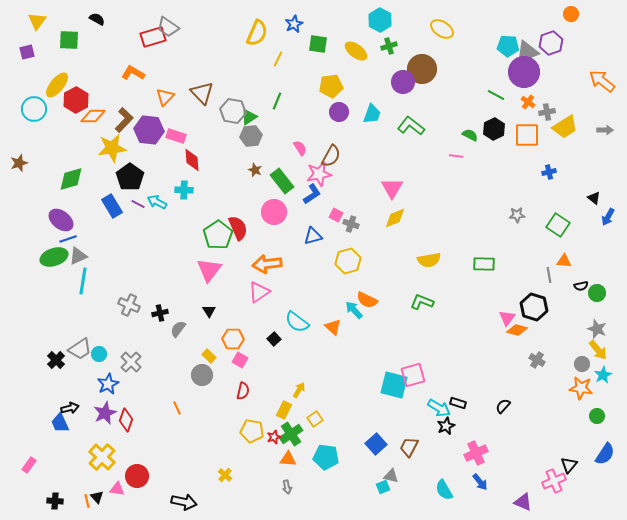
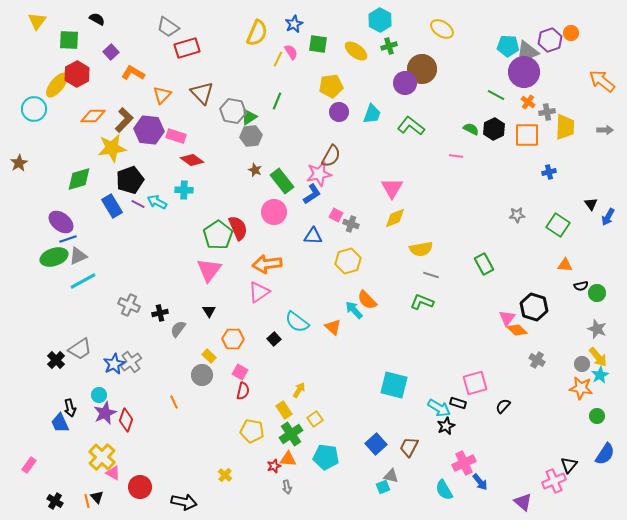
orange circle at (571, 14): moved 19 px down
red rectangle at (153, 37): moved 34 px right, 11 px down
purple hexagon at (551, 43): moved 1 px left, 3 px up
purple square at (27, 52): moved 84 px right; rotated 28 degrees counterclockwise
purple circle at (403, 82): moved 2 px right, 1 px down
orange triangle at (165, 97): moved 3 px left, 2 px up
red hexagon at (76, 100): moved 1 px right, 26 px up
yellow trapezoid at (565, 127): rotated 56 degrees counterclockwise
green semicircle at (470, 135): moved 1 px right, 6 px up
pink semicircle at (300, 148): moved 9 px left, 96 px up
red diamond at (192, 160): rotated 50 degrees counterclockwise
brown star at (19, 163): rotated 12 degrees counterclockwise
black pentagon at (130, 177): moved 3 px down; rotated 16 degrees clockwise
green diamond at (71, 179): moved 8 px right
black triangle at (594, 198): moved 3 px left, 6 px down; rotated 16 degrees clockwise
purple ellipse at (61, 220): moved 2 px down
blue triangle at (313, 236): rotated 18 degrees clockwise
yellow semicircle at (429, 260): moved 8 px left, 11 px up
orange triangle at (564, 261): moved 1 px right, 4 px down
green rectangle at (484, 264): rotated 60 degrees clockwise
gray line at (549, 275): moved 118 px left; rotated 63 degrees counterclockwise
cyan line at (83, 281): rotated 52 degrees clockwise
orange semicircle at (367, 300): rotated 20 degrees clockwise
orange diamond at (517, 330): rotated 30 degrees clockwise
yellow arrow at (598, 350): moved 7 px down
cyan circle at (99, 354): moved 41 px down
pink square at (240, 360): moved 12 px down
gray cross at (131, 362): rotated 10 degrees clockwise
pink square at (413, 375): moved 62 px right, 8 px down
cyan star at (603, 375): moved 3 px left
blue star at (108, 384): moved 6 px right, 20 px up
black arrow at (70, 408): rotated 90 degrees clockwise
orange line at (177, 408): moved 3 px left, 6 px up
yellow rectangle at (284, 410): rotated 60 degrees counterclockwise
red star at (274, 437): moved 29 px down
pink cross at (476, 453): moved 12 px left, 10 px down
red circle at (137, 476): moved 3 px right, 11 px down
pink triangle at (117, 489): moved 4 px left, 16 px up; rotated 21 degrees clockwise
black cross at (55, 501): rotated 28 degrees clockwise
purple triangle at (523, 502): rotated 18 degrees clockwise
